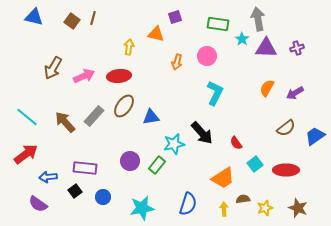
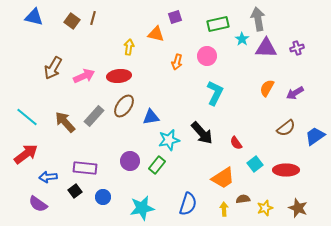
green rectangle at (218, 24): rotated 20 degrees counterclockwise
cyan star at (174, 144): moved 5 px left, 4 px up
